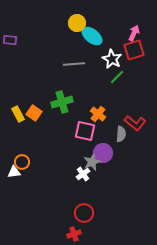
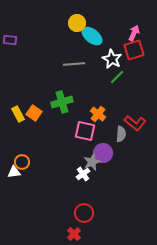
red cross: rotated 24 degrees counterclockwise
